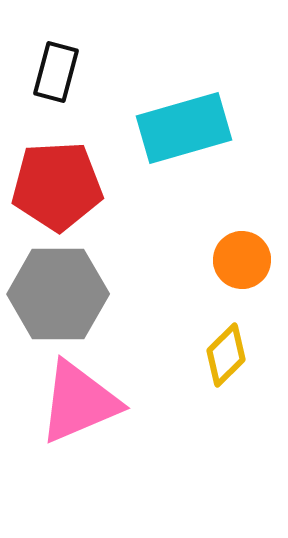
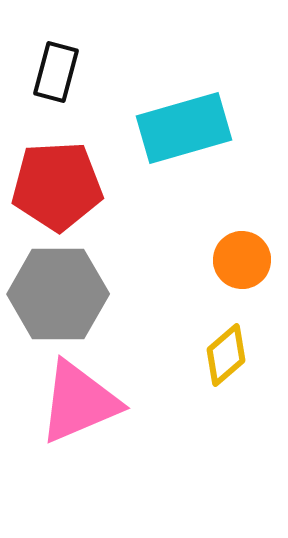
yellow diamond: rotated 4 degrees clockwise
